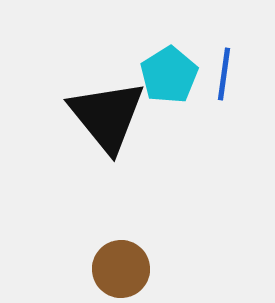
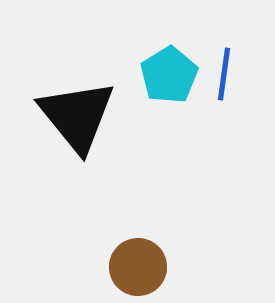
black triangle: moved 30 px left
brown circle: moved 17 px right, 2 px up
